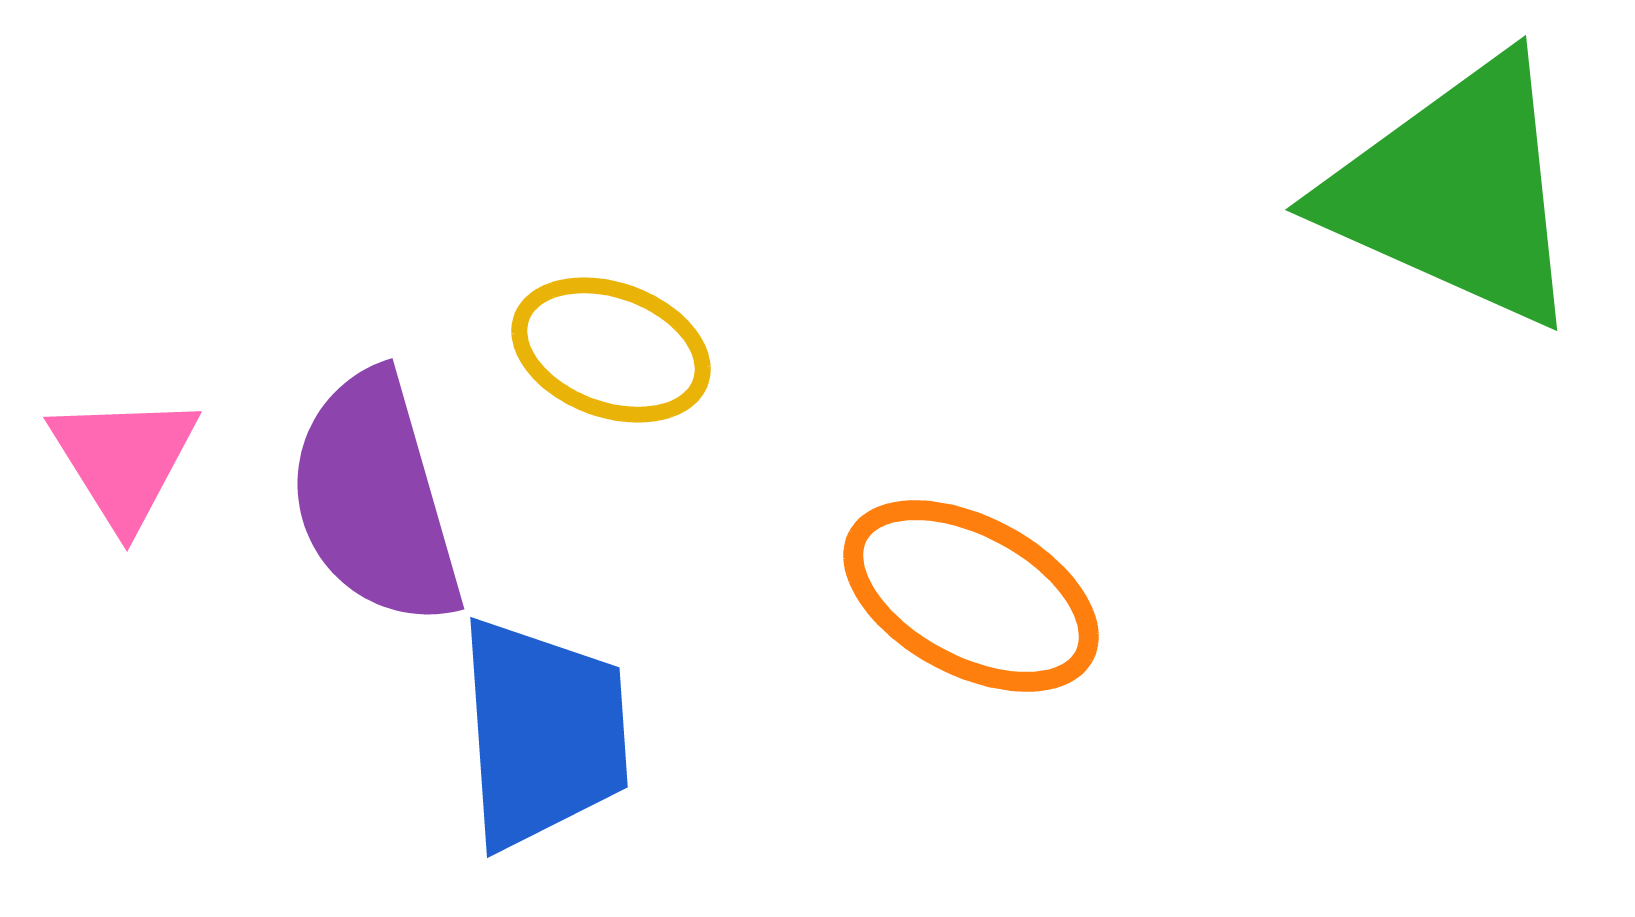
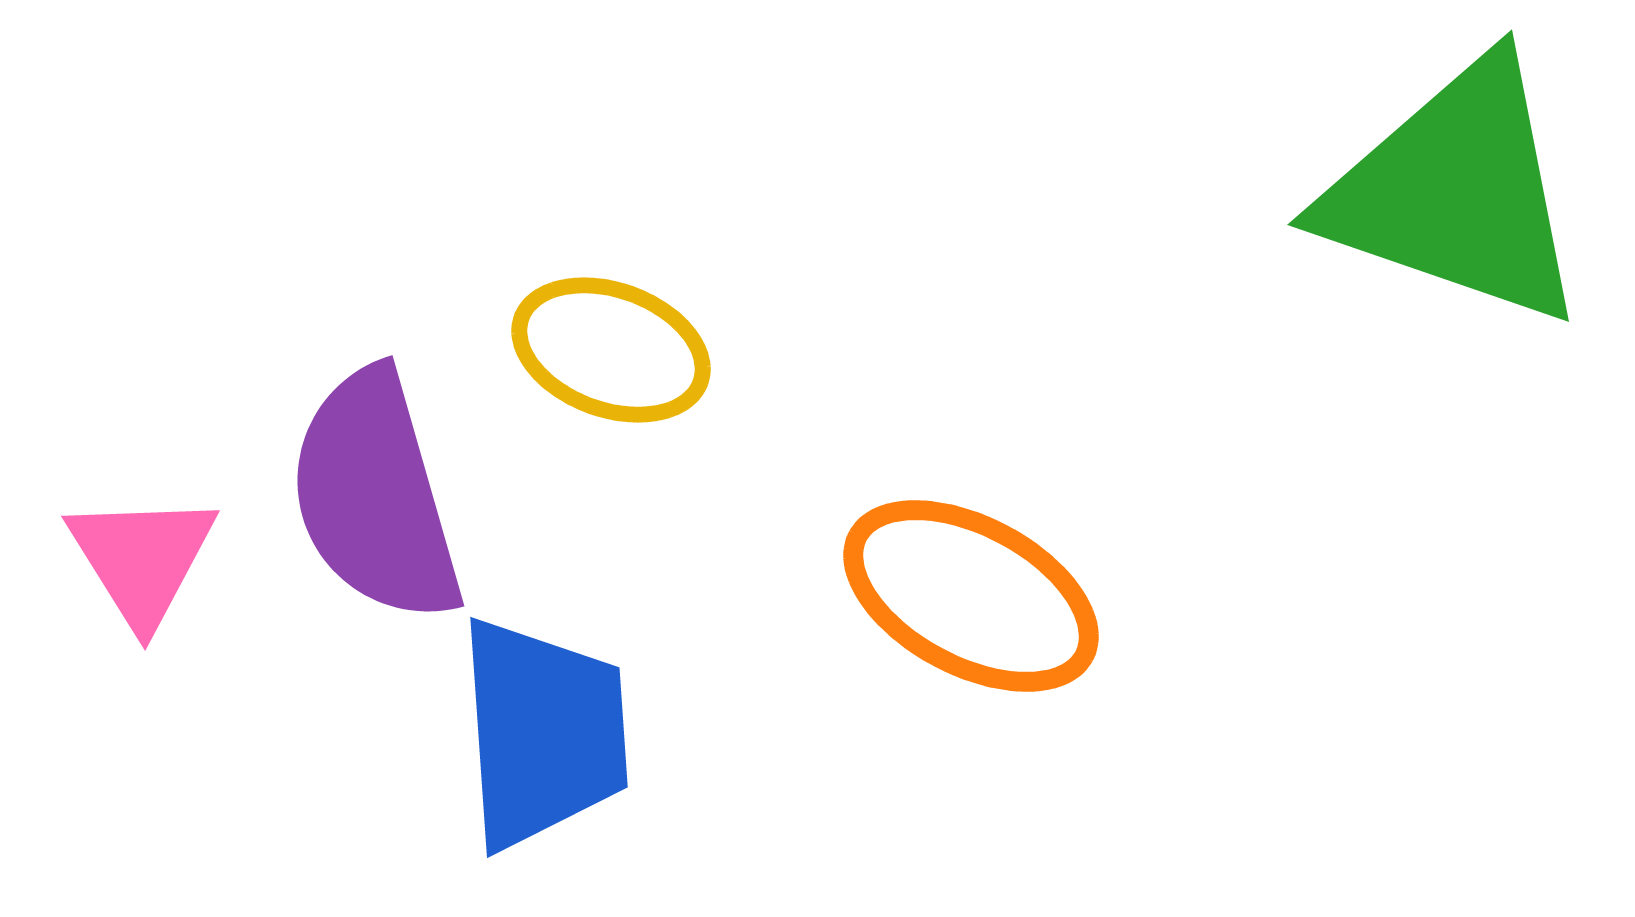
green triangle: rotated 5 degrees counterclockwise
pink triangle: moved 18 px right, 99 px down
purple semicircle: moved 3 px up
